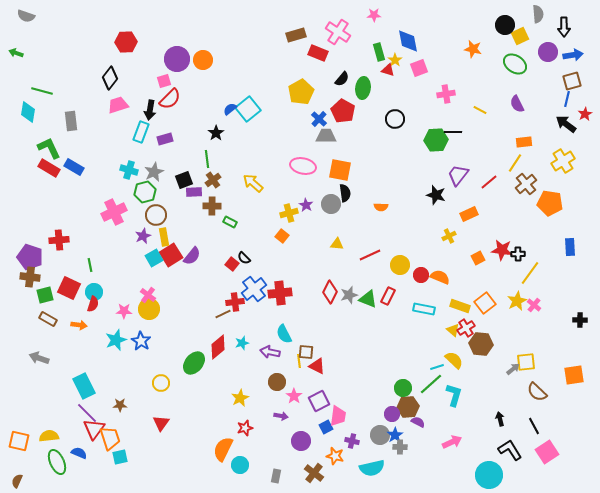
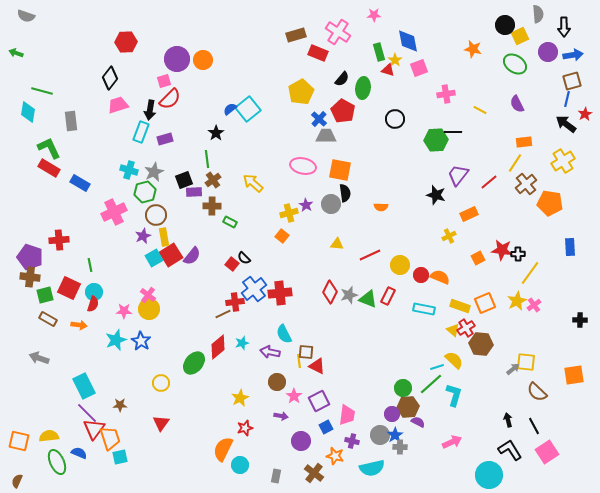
blue rectangle at (74, 167): moved 6 px right, 16 px down
orange square at (485, 303): rotated 15 degrees clockwise
pink cross at (534, 305): rotated 16 degrees clockwise
yellow square at (526, 362): rotated 12 degrees clockwise
pink trapezoid at (338, 416): moved 9 px right, 1 px up
black arrow at (500, 419): moved 8 px right, 1 px down
